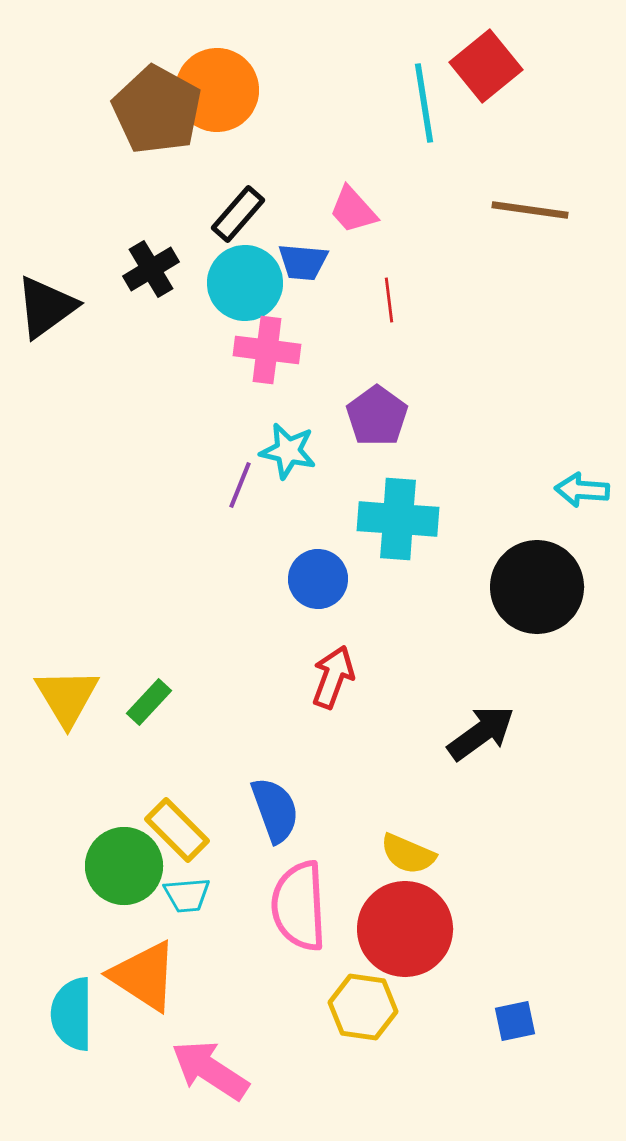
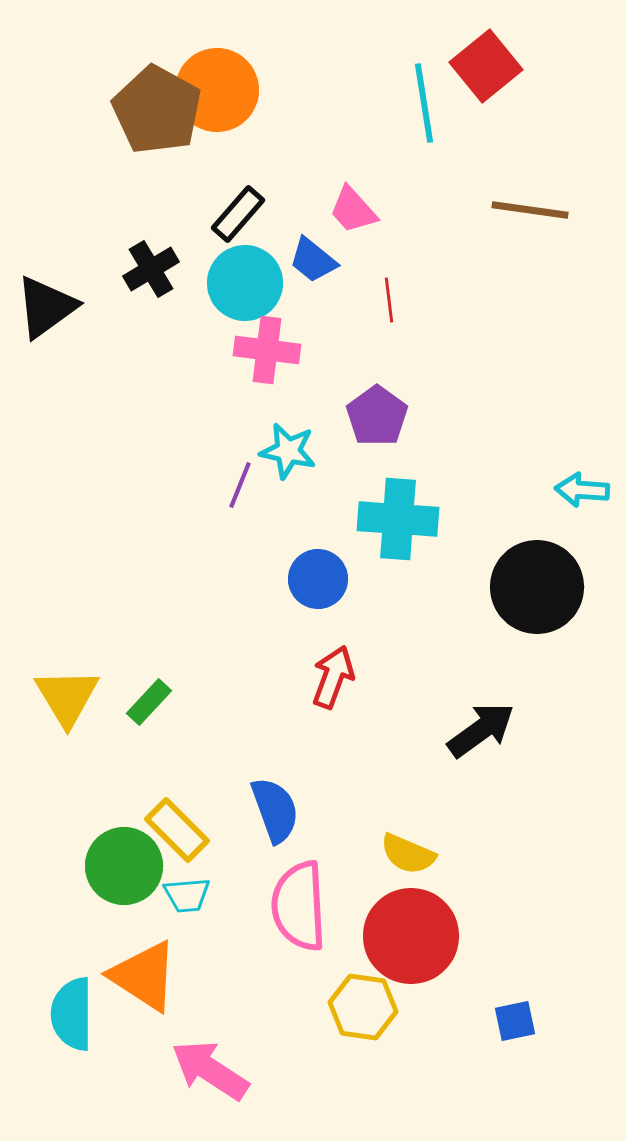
blue trapezoid: moved 10 px right, 2 px up; rotated 34 degrees clockwise
black arrow: moved 3 px up
red circle: moved 6 px right, 7 px down
